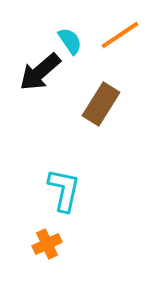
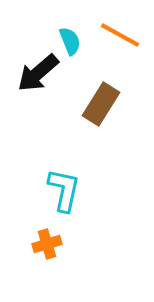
orange line: rotated 63 degrees clockwise
cyan semicircle: rotated 12 degrees clockwise
black arrow: moved 2 px left, 1 px down
orange cross: rotated 8 degrees clockwise
